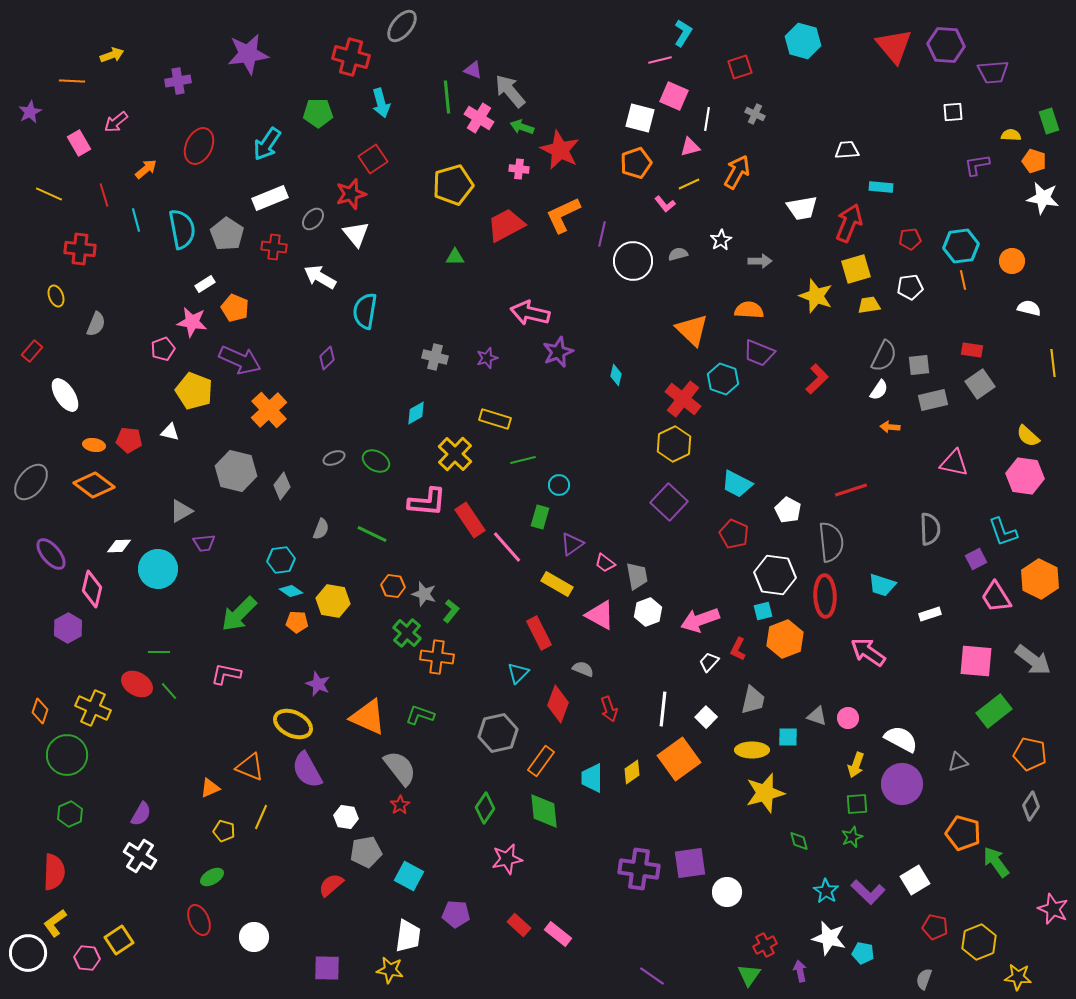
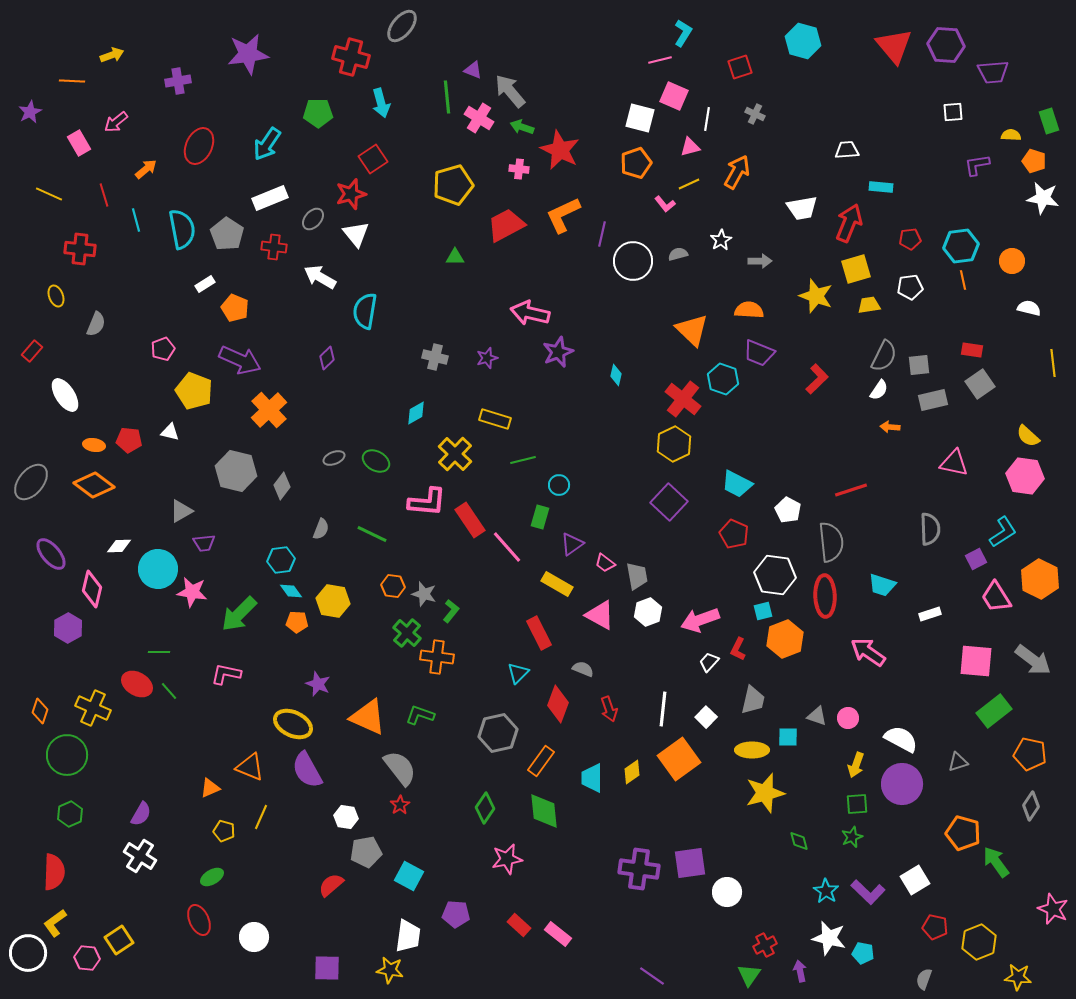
pink star at (192, 322): moved 270 px down
cyan L-shape at (1003, 532): rotated 104 degrees counterclockwise
cyan diamond at (291, 591): rotated 20 degrees clockwise
